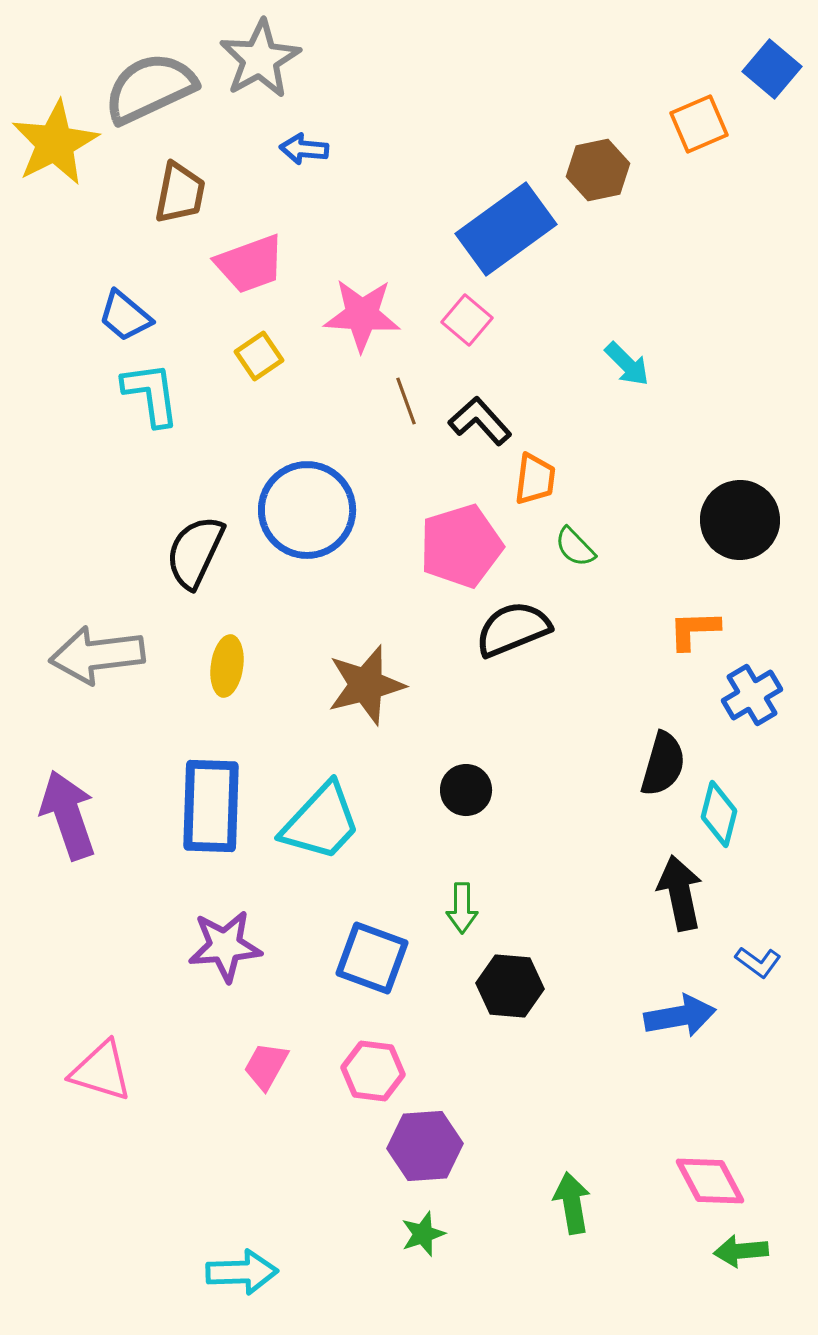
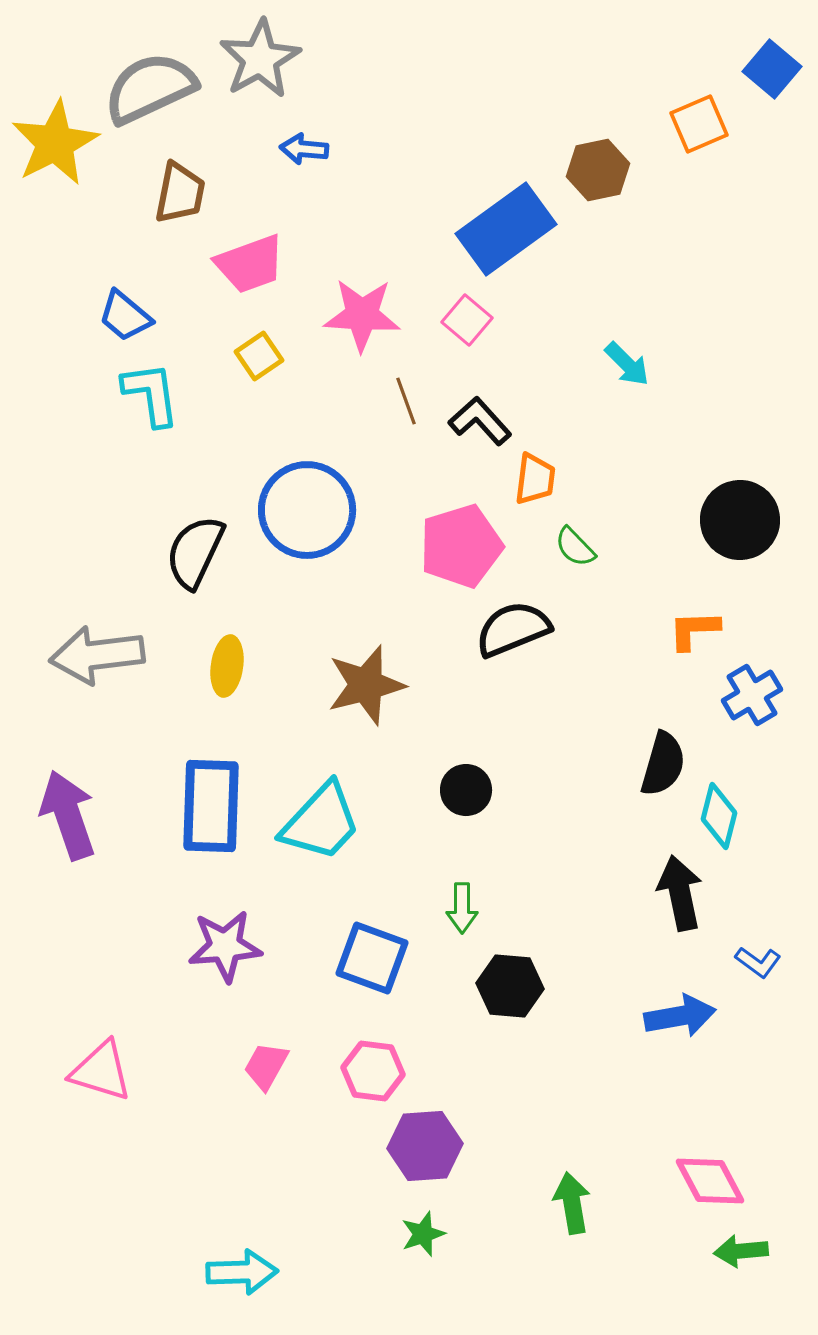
cyan diamond at (719, 814): moved 2 px down
